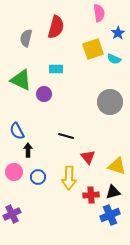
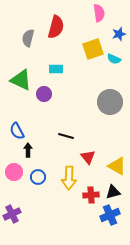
blue star: moved 1 px right, 1 px down; rotated 16 degrees clockwise
gray semicircle: moved 2 px right
yellow triangle: rotated 12 degrees clockwise
